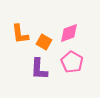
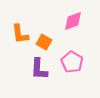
pink diamond: moved 4 px right, 12 px up
